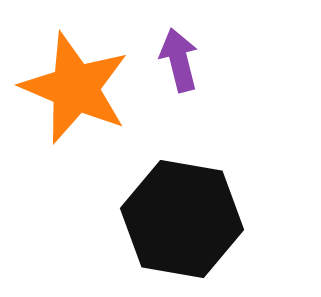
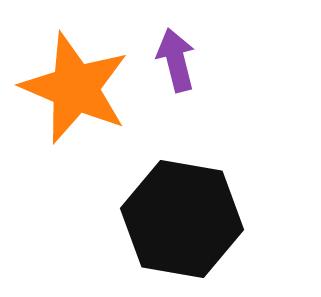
purple arrow: moved 3 px left
